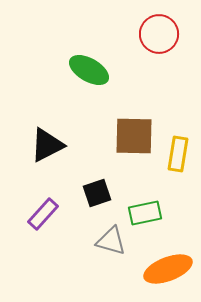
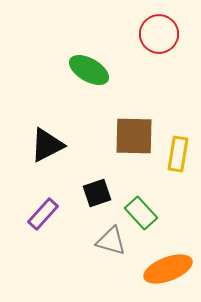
green rectangle: moved 4 px left; rotated 60 degrees clockwise
